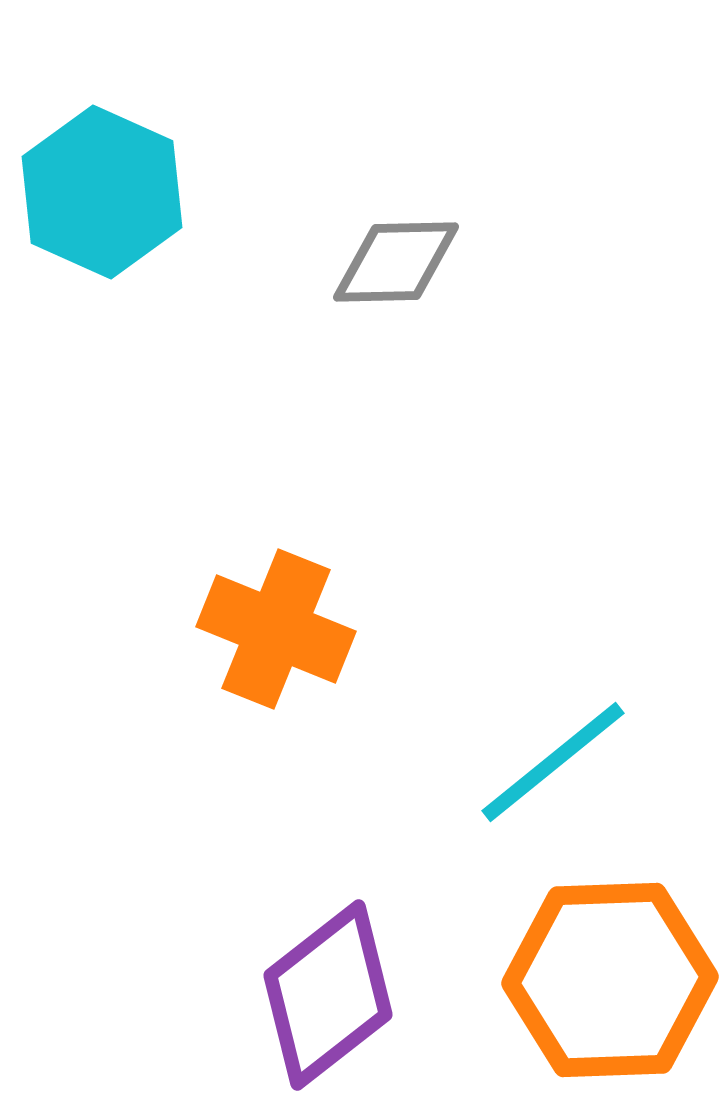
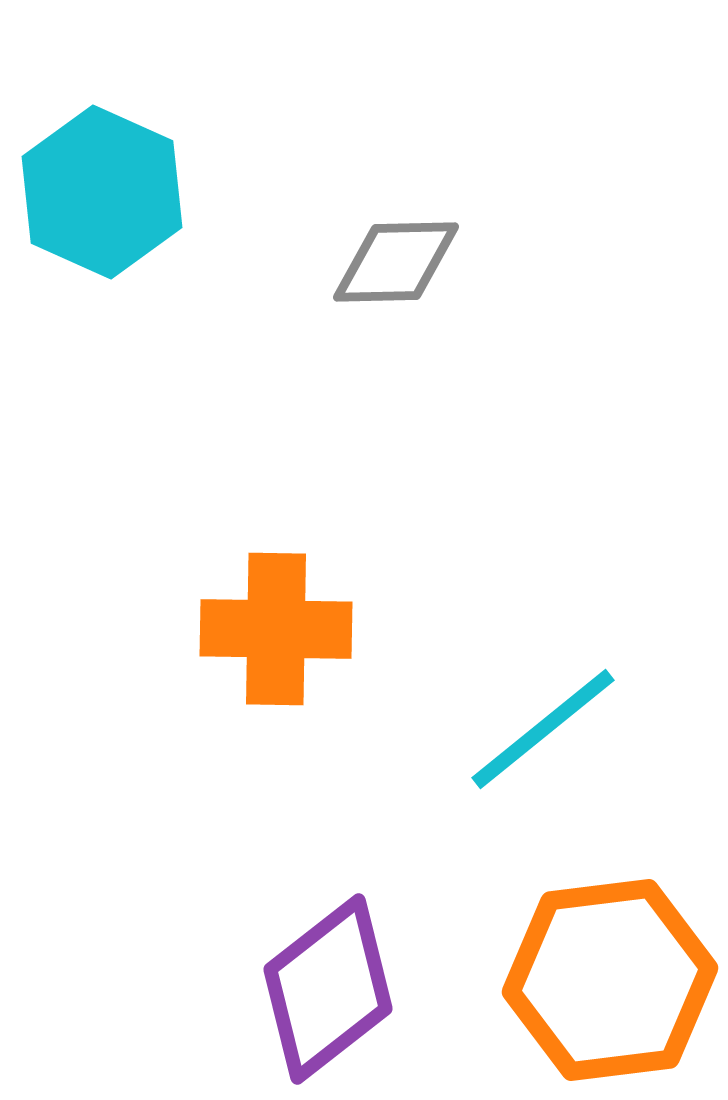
orange cross: rotated 21 degrees counterclockwise
cyan line: moved 10 px left, 33 px up
orange hexagon: rotated 5 degrees counterclockwise
purple diamond: moved 6 px up
